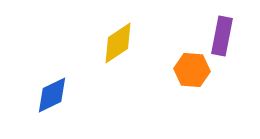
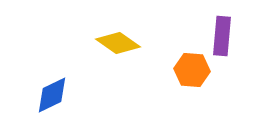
purple rectangle: rotated 6 degrees counterclockwise
yellow diamond: rotated 69 degrees clockwise
